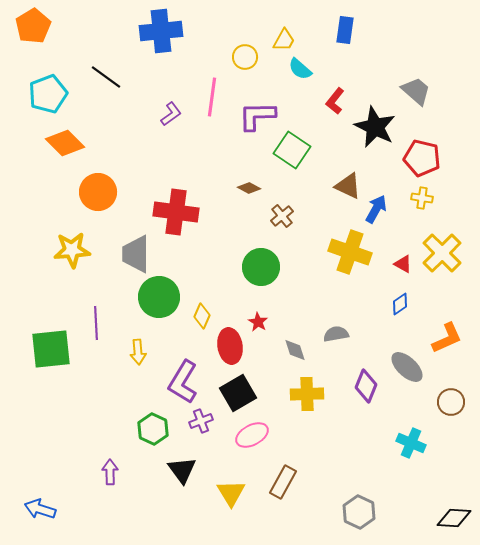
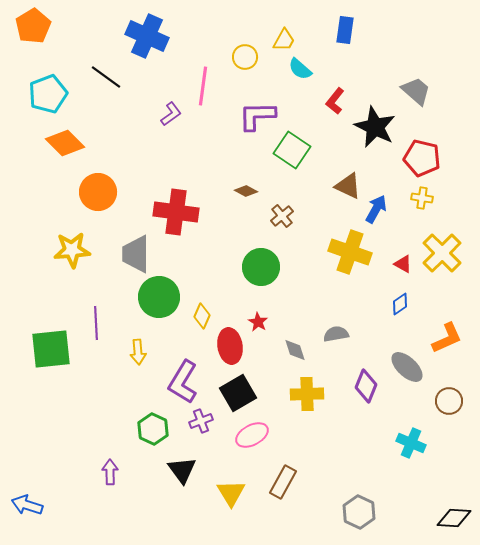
blue cross at (161, 31): moved 14 px left, 5 px down; rotated 30 degrees clockwise
pink line at (212, 97): moved 9 px left, 11 px up
brown diamond at (249, 188): moved 3 px left, 3 px down
brown circle at (451, 402): moved 2 px left, 1 px up
blue arrow at (40, 509): moved 13 px left, 4 px up
